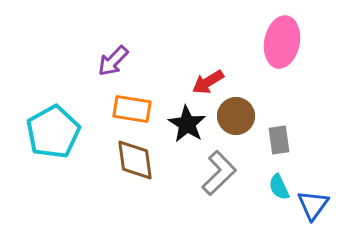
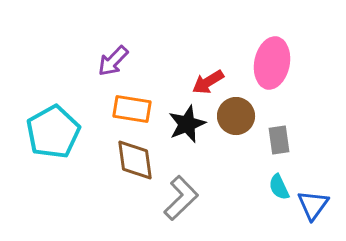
pink ellipse: moved 10 px left, 21 px down
black star: rotated 18 degrees clockwise
gray L-shape: moved 38 px left, 25 px down
